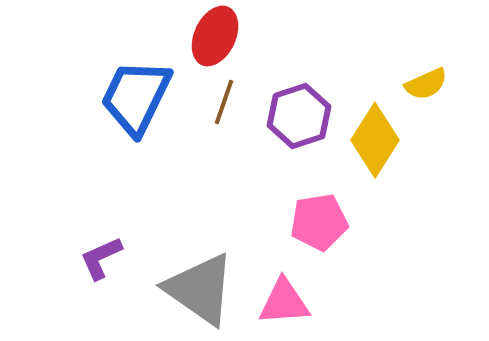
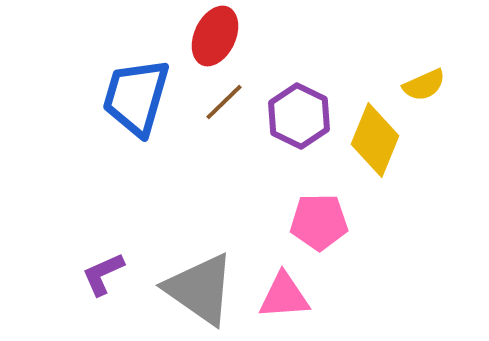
yellow semicircle: moved 2 px left, 1 px down
blue trapezoid: rotated 10 degrees counterclockwise
brown line: rotated 27 degrees clockwise
purple hexagon: rotated 16 degrees counterclockwise
yellow diamond: rotated 10 degrees counterclockwise
pink pentagon: rotated 8 degrees clockwise
purple L-shape: moved 2 px right, 16 px down
pink triangle: moved 6 px up
